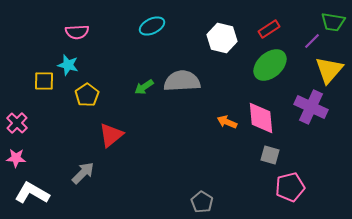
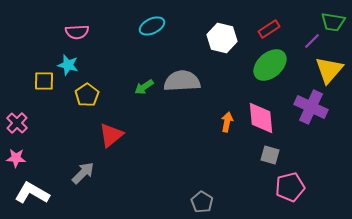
orange arrow: rotated 78 degrees clockwise
